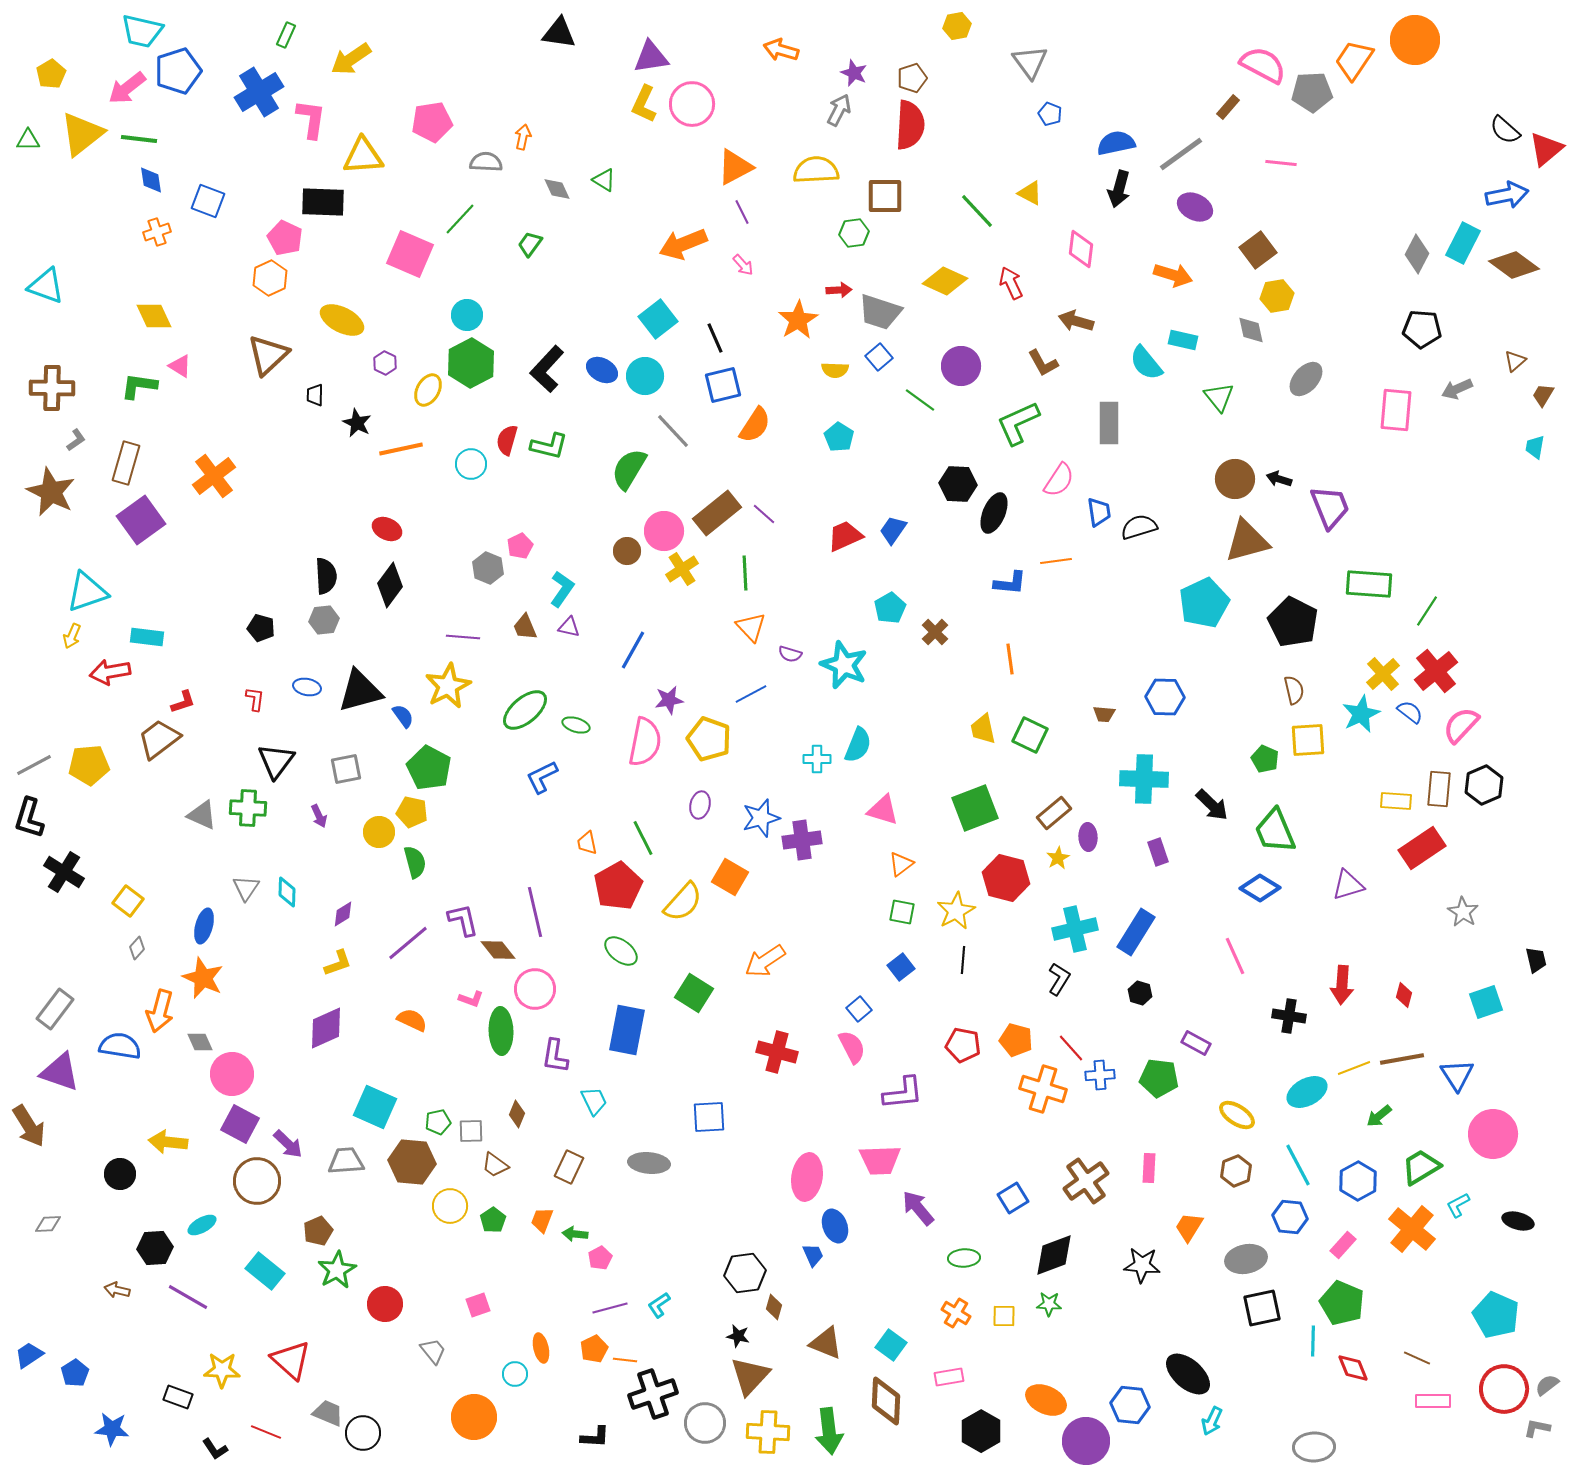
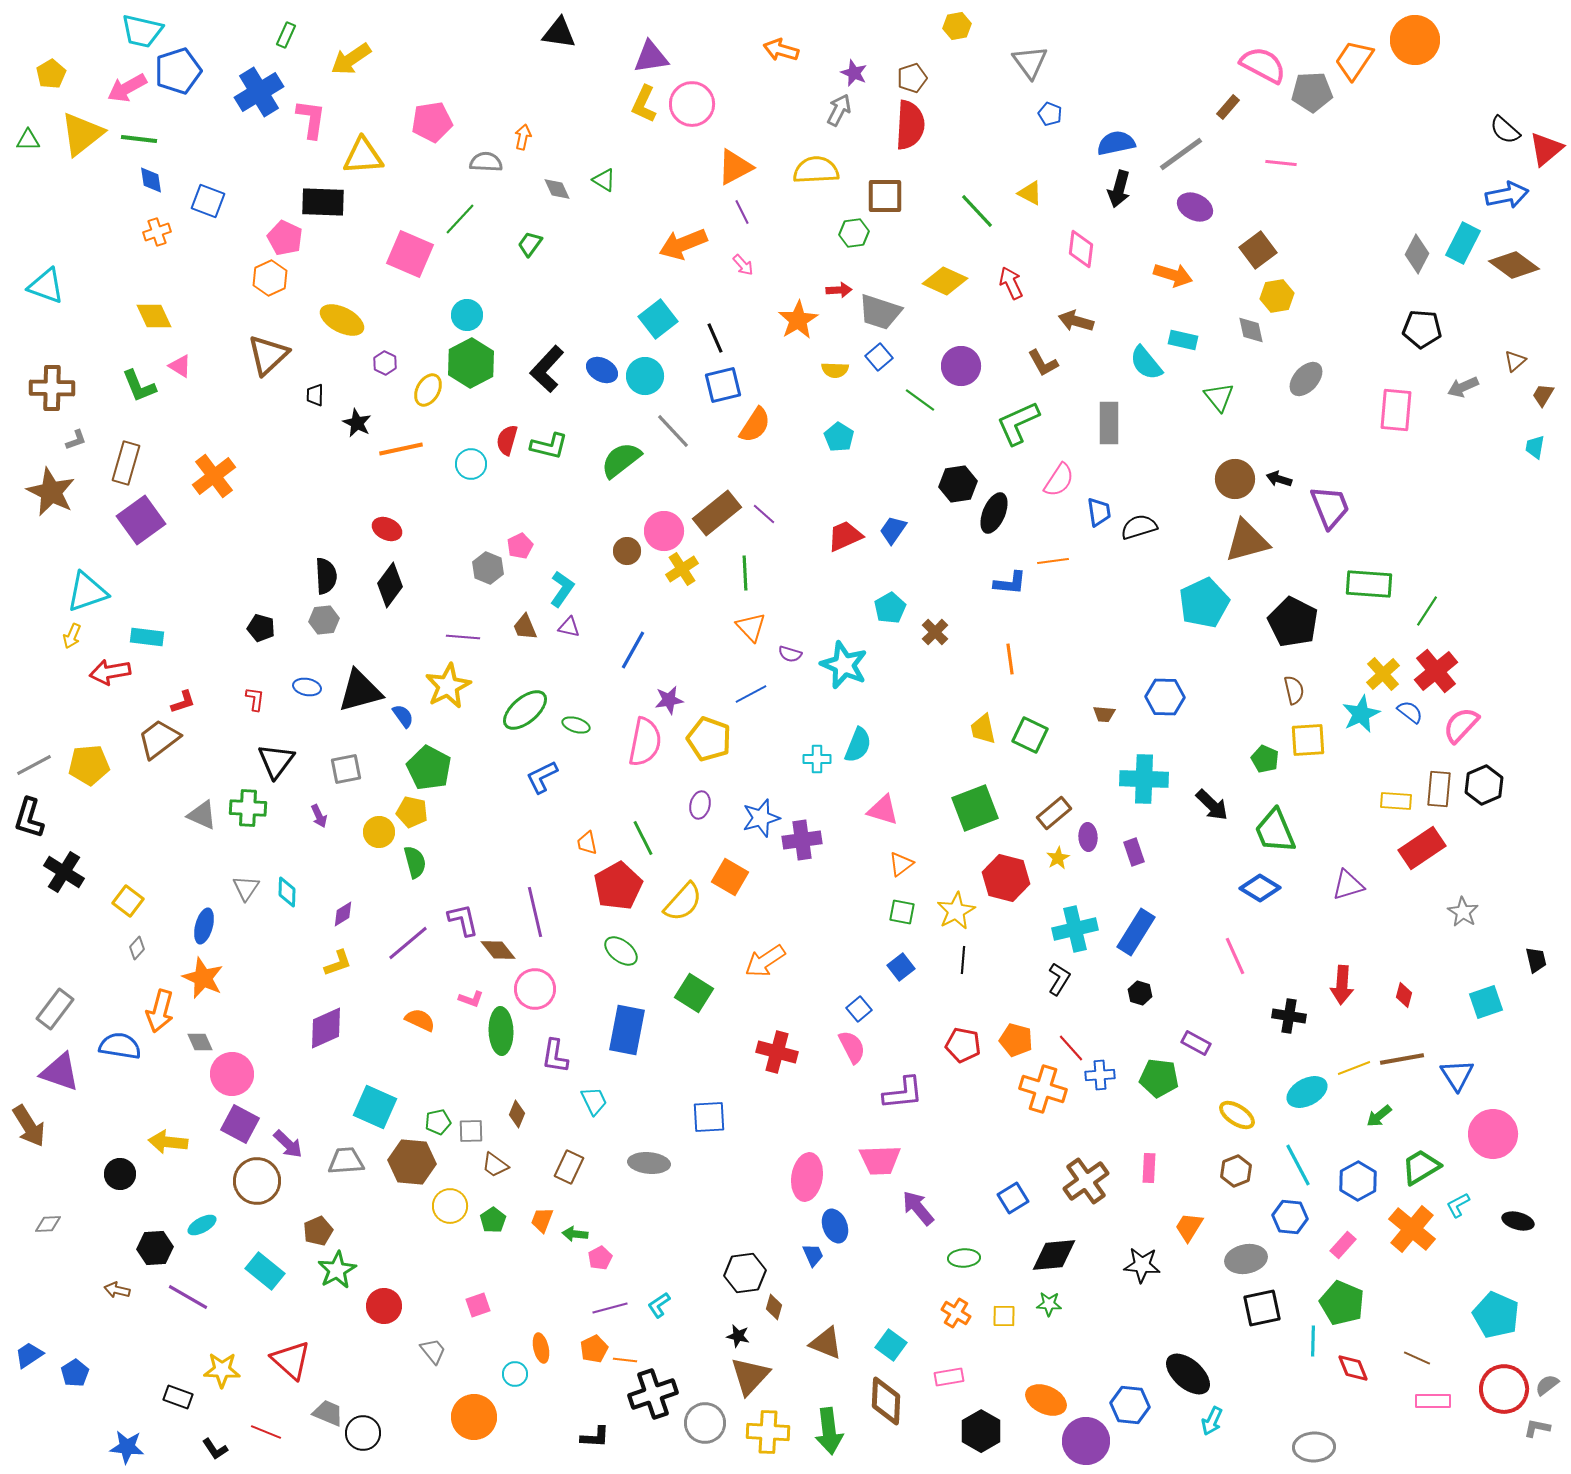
pink arrow at (127, 88): rotated 9 degrees clockwise
green L-shape at (139, 386): rotated 120 degrees counterclockwise
gray arrow at (1457, 389): moved 6 px right, 2 px up
gray L-shape at (76, 440): rotated 15 degrees clockwise
green semicircle at (629, 469): moved 8 px left, 9 px up; rotated 21 degrees clockwise
black hexagon at (958, 484): rotated 12 degrees counterclockwise
orange line at (1056, 561): moved 3 px left
purple rectangle at (1158, 852): moved 24 px left
orange semicircle at (412, 1020): moved 8 px right
black diamond at (1054, 1255): rotated 15 degrees clockwise
red circle at (385, 1304): moved 1 px left, 2 px down
blue star at (112, 1429): moved 15 px right, 18 px down
